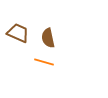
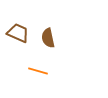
orange line: moved 6 px left, 9 px down
